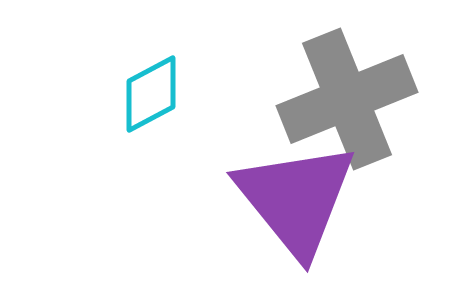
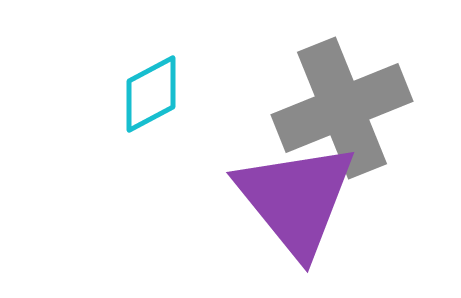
gray cross: moved 5 px left, 9 px down
